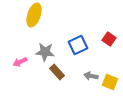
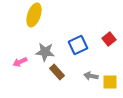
red square: rotated 16 degrees clockwise
yellow square: rotated 21 degrees counterclockwise
